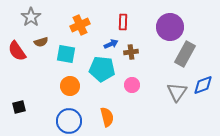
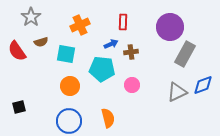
gray triangle: rotated 30 degrees clockwise
orange semicircle: moved 1 px right, 1 px down
